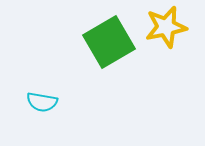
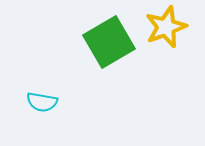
yellow star: rotated 9 degrees counterclockwise
